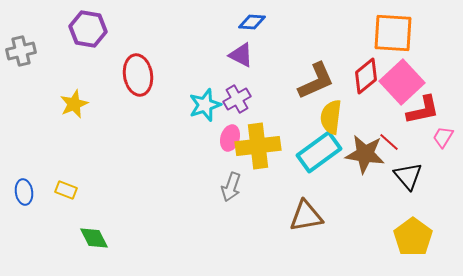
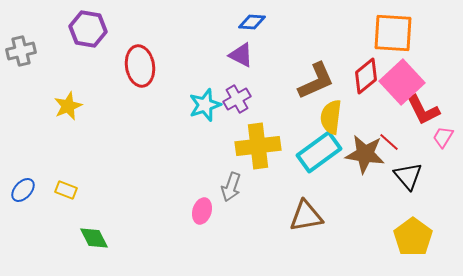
red ellipse: moved 2 px right, 9 px up
yellow star: moved 6 px left, 2 px down
red L-shape: rotated 75 degrees clockwise
pink ellipse: moved 28 px left, 73 px down
blue ellipse: moved 1 px left, 2 px up; rotated 50 degrees clockwise
